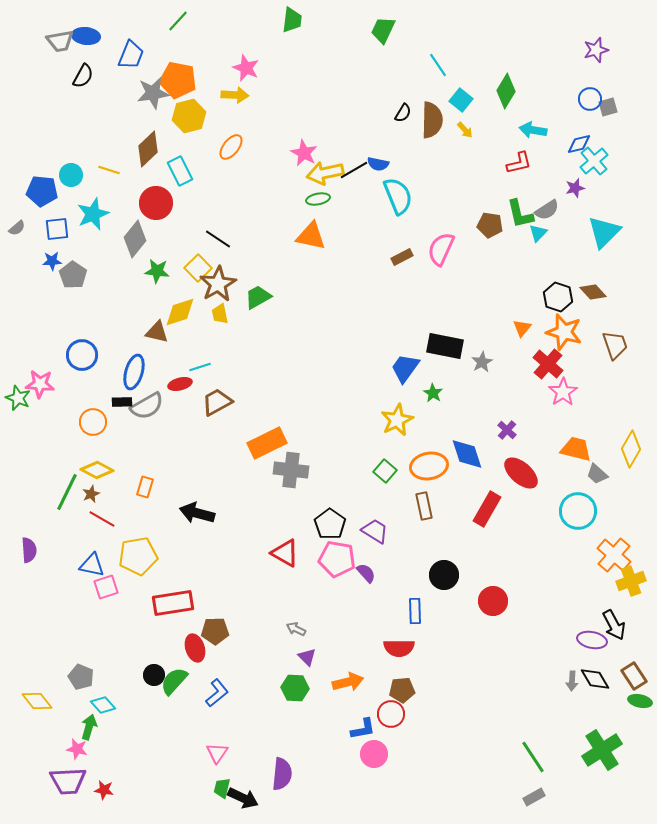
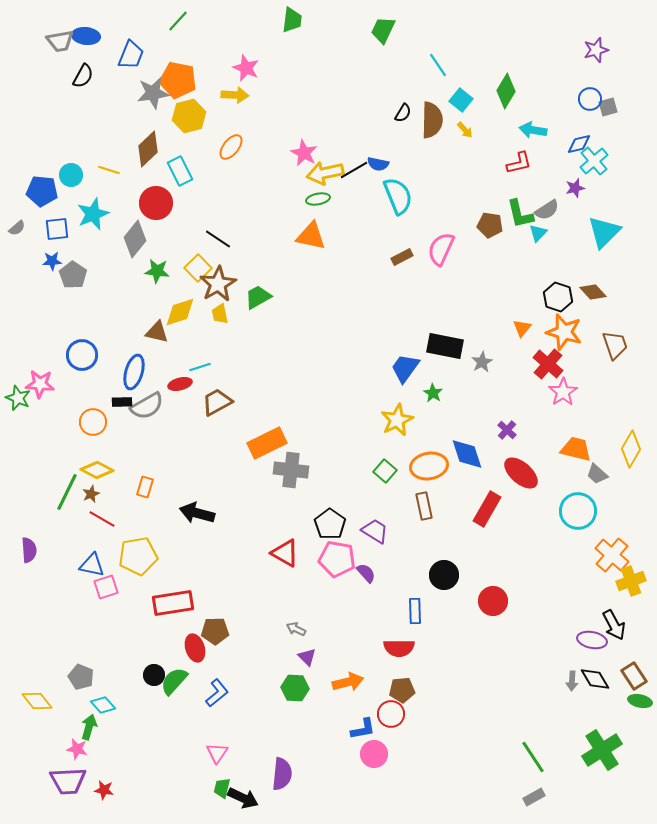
orange cross at (614, 555): moved 2 px left
